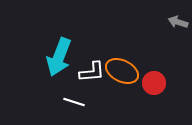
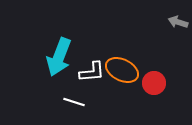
orange ellipse: moved 1 px up
